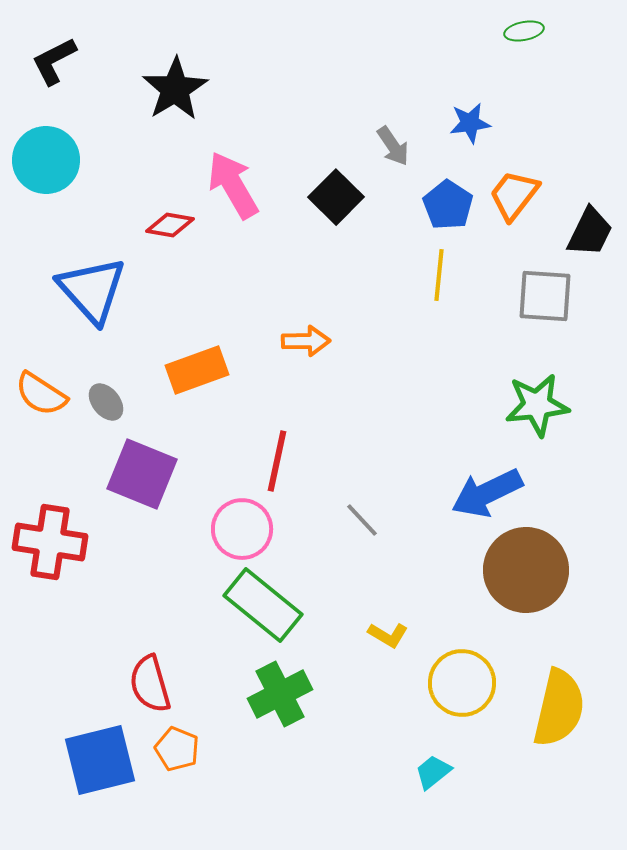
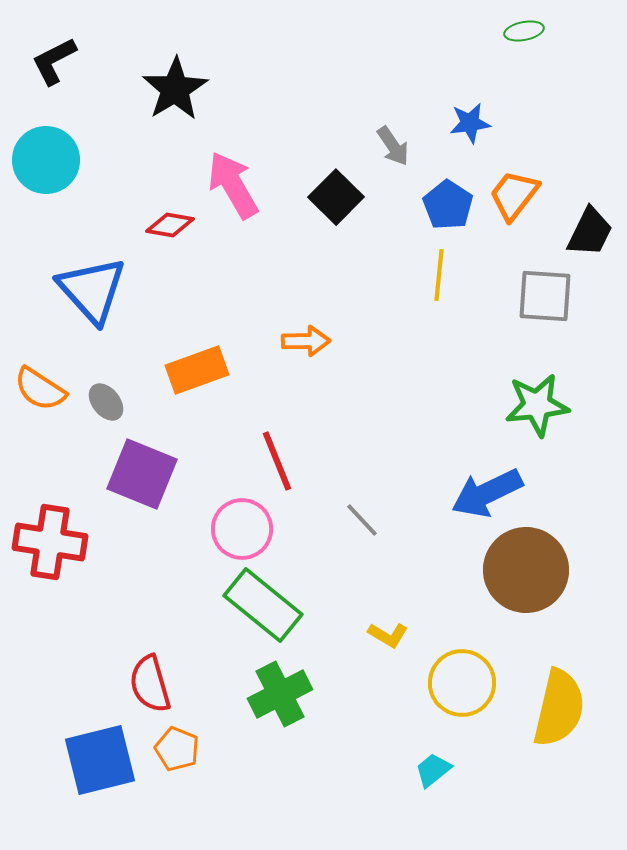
orange semicircle: moved 1 px left, 5 px up
red line: rotated 34 degrees counterclockwise
cyan trapezoid: moved 2 px up
